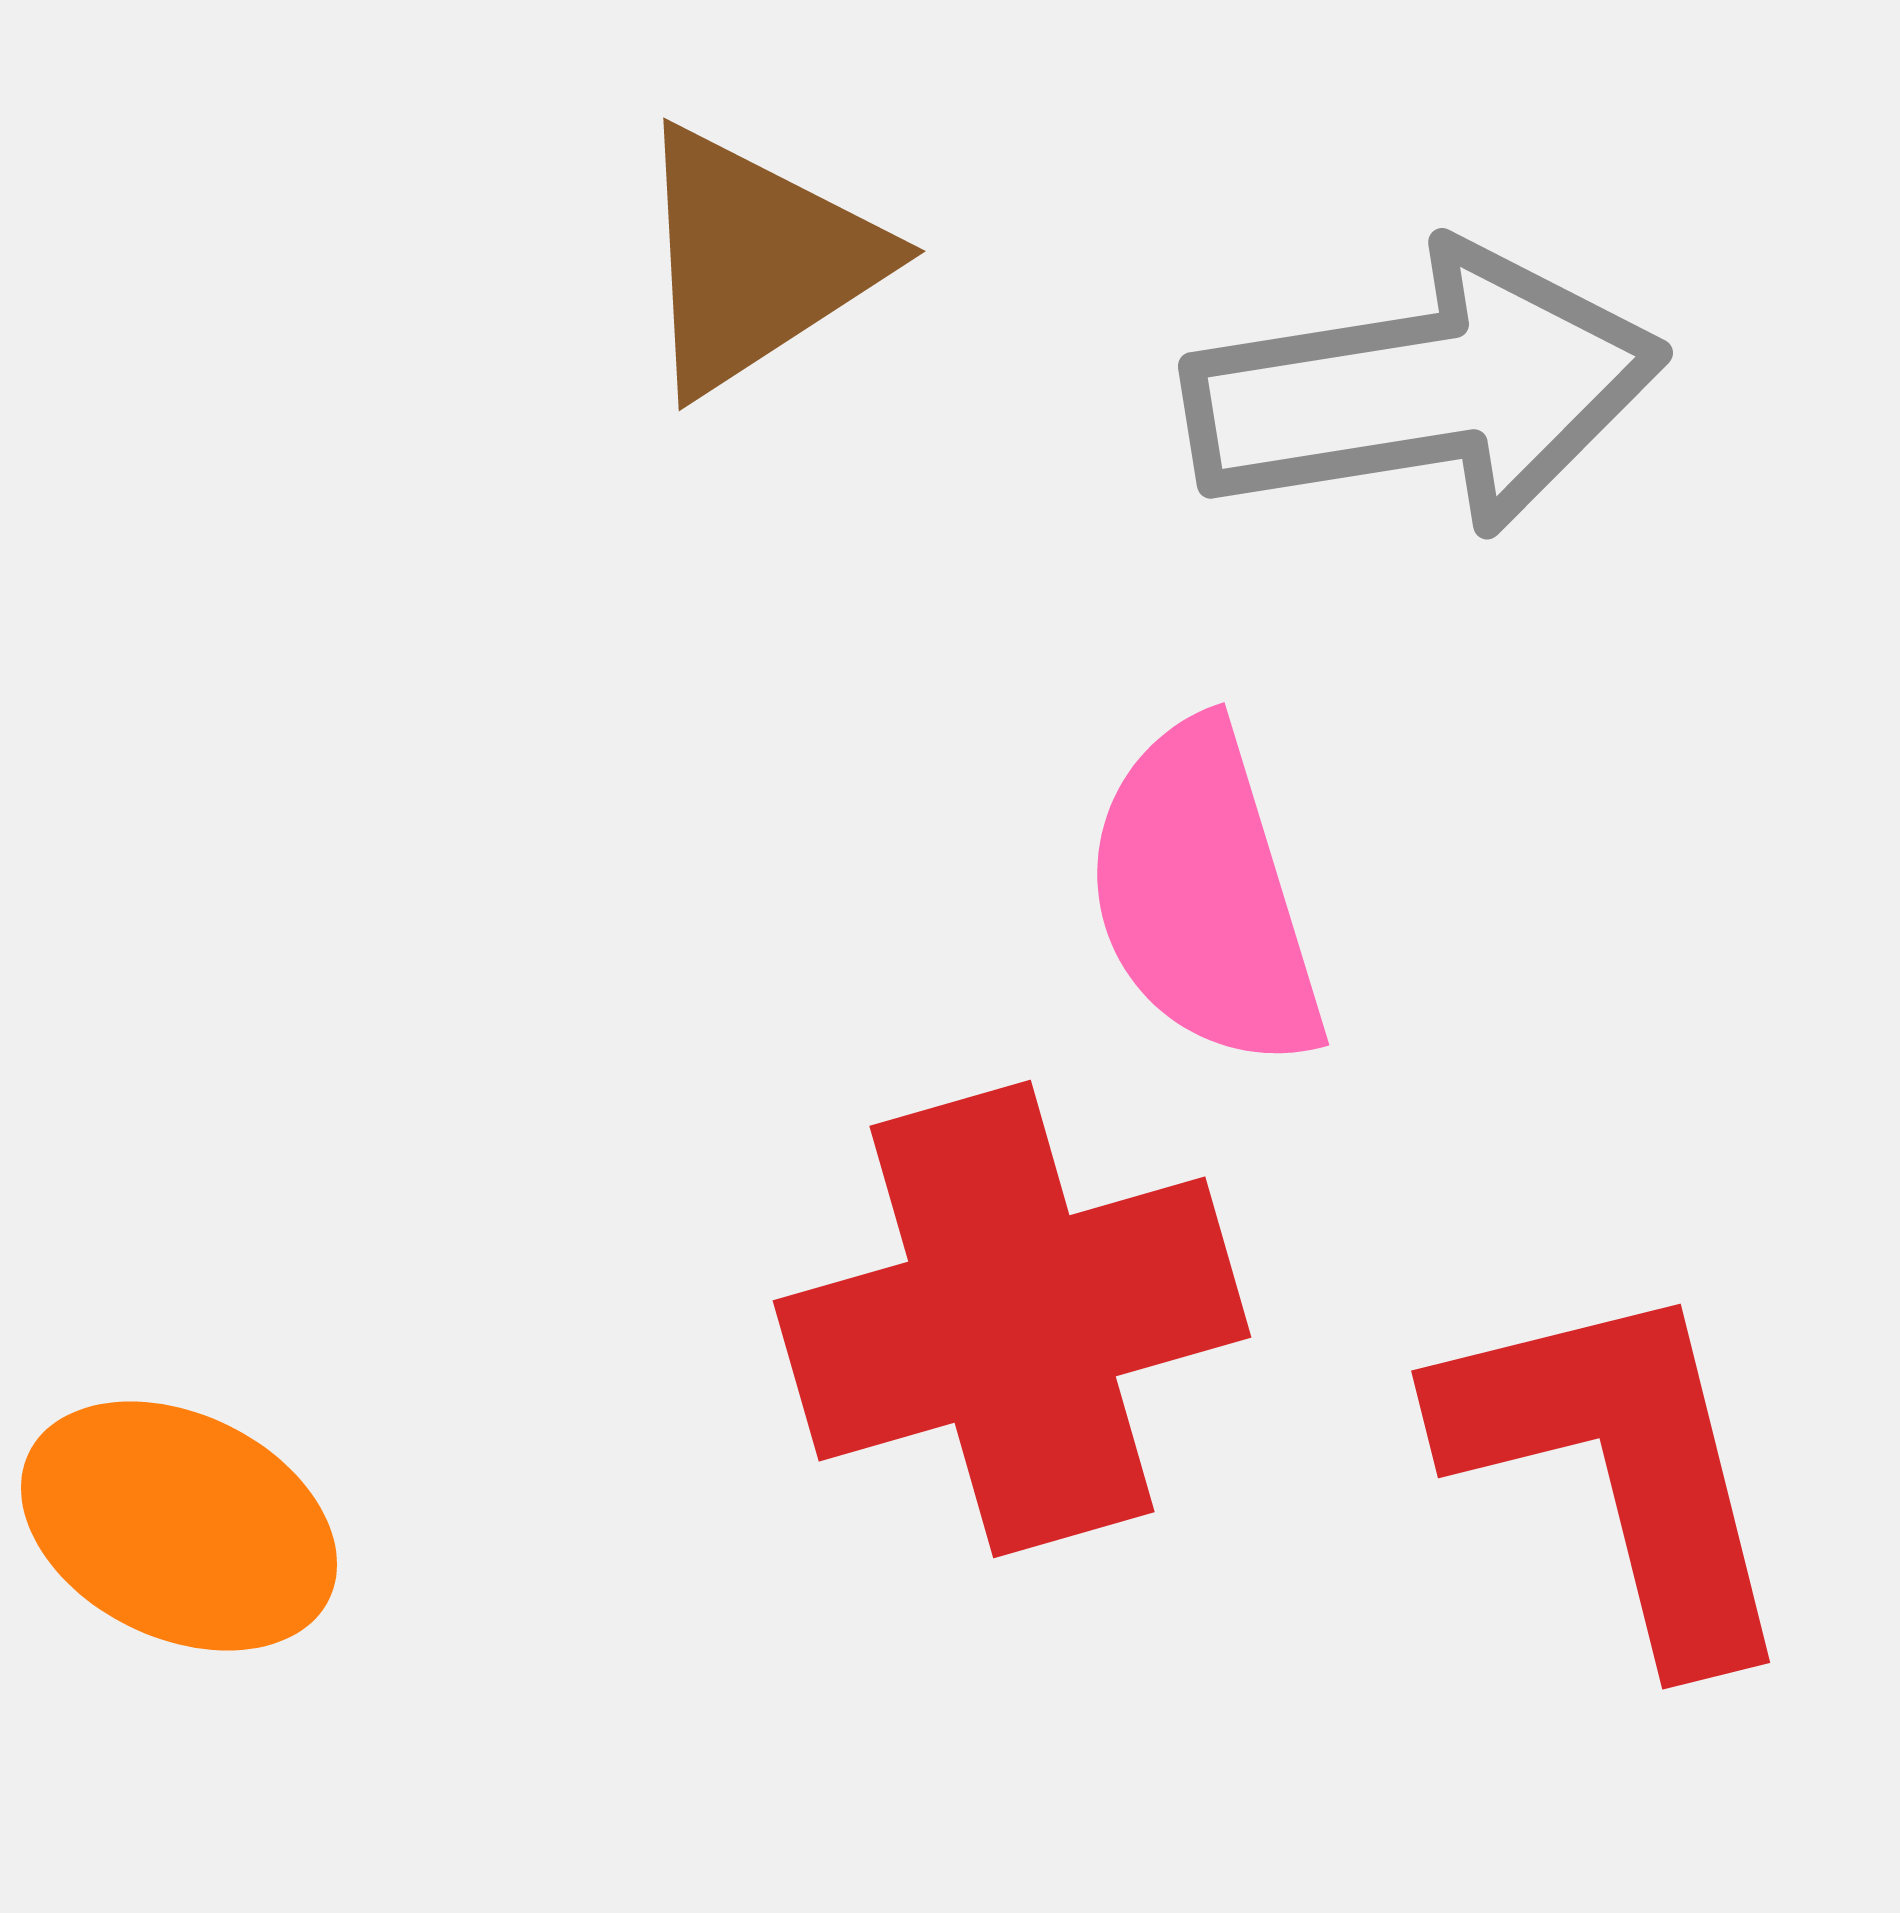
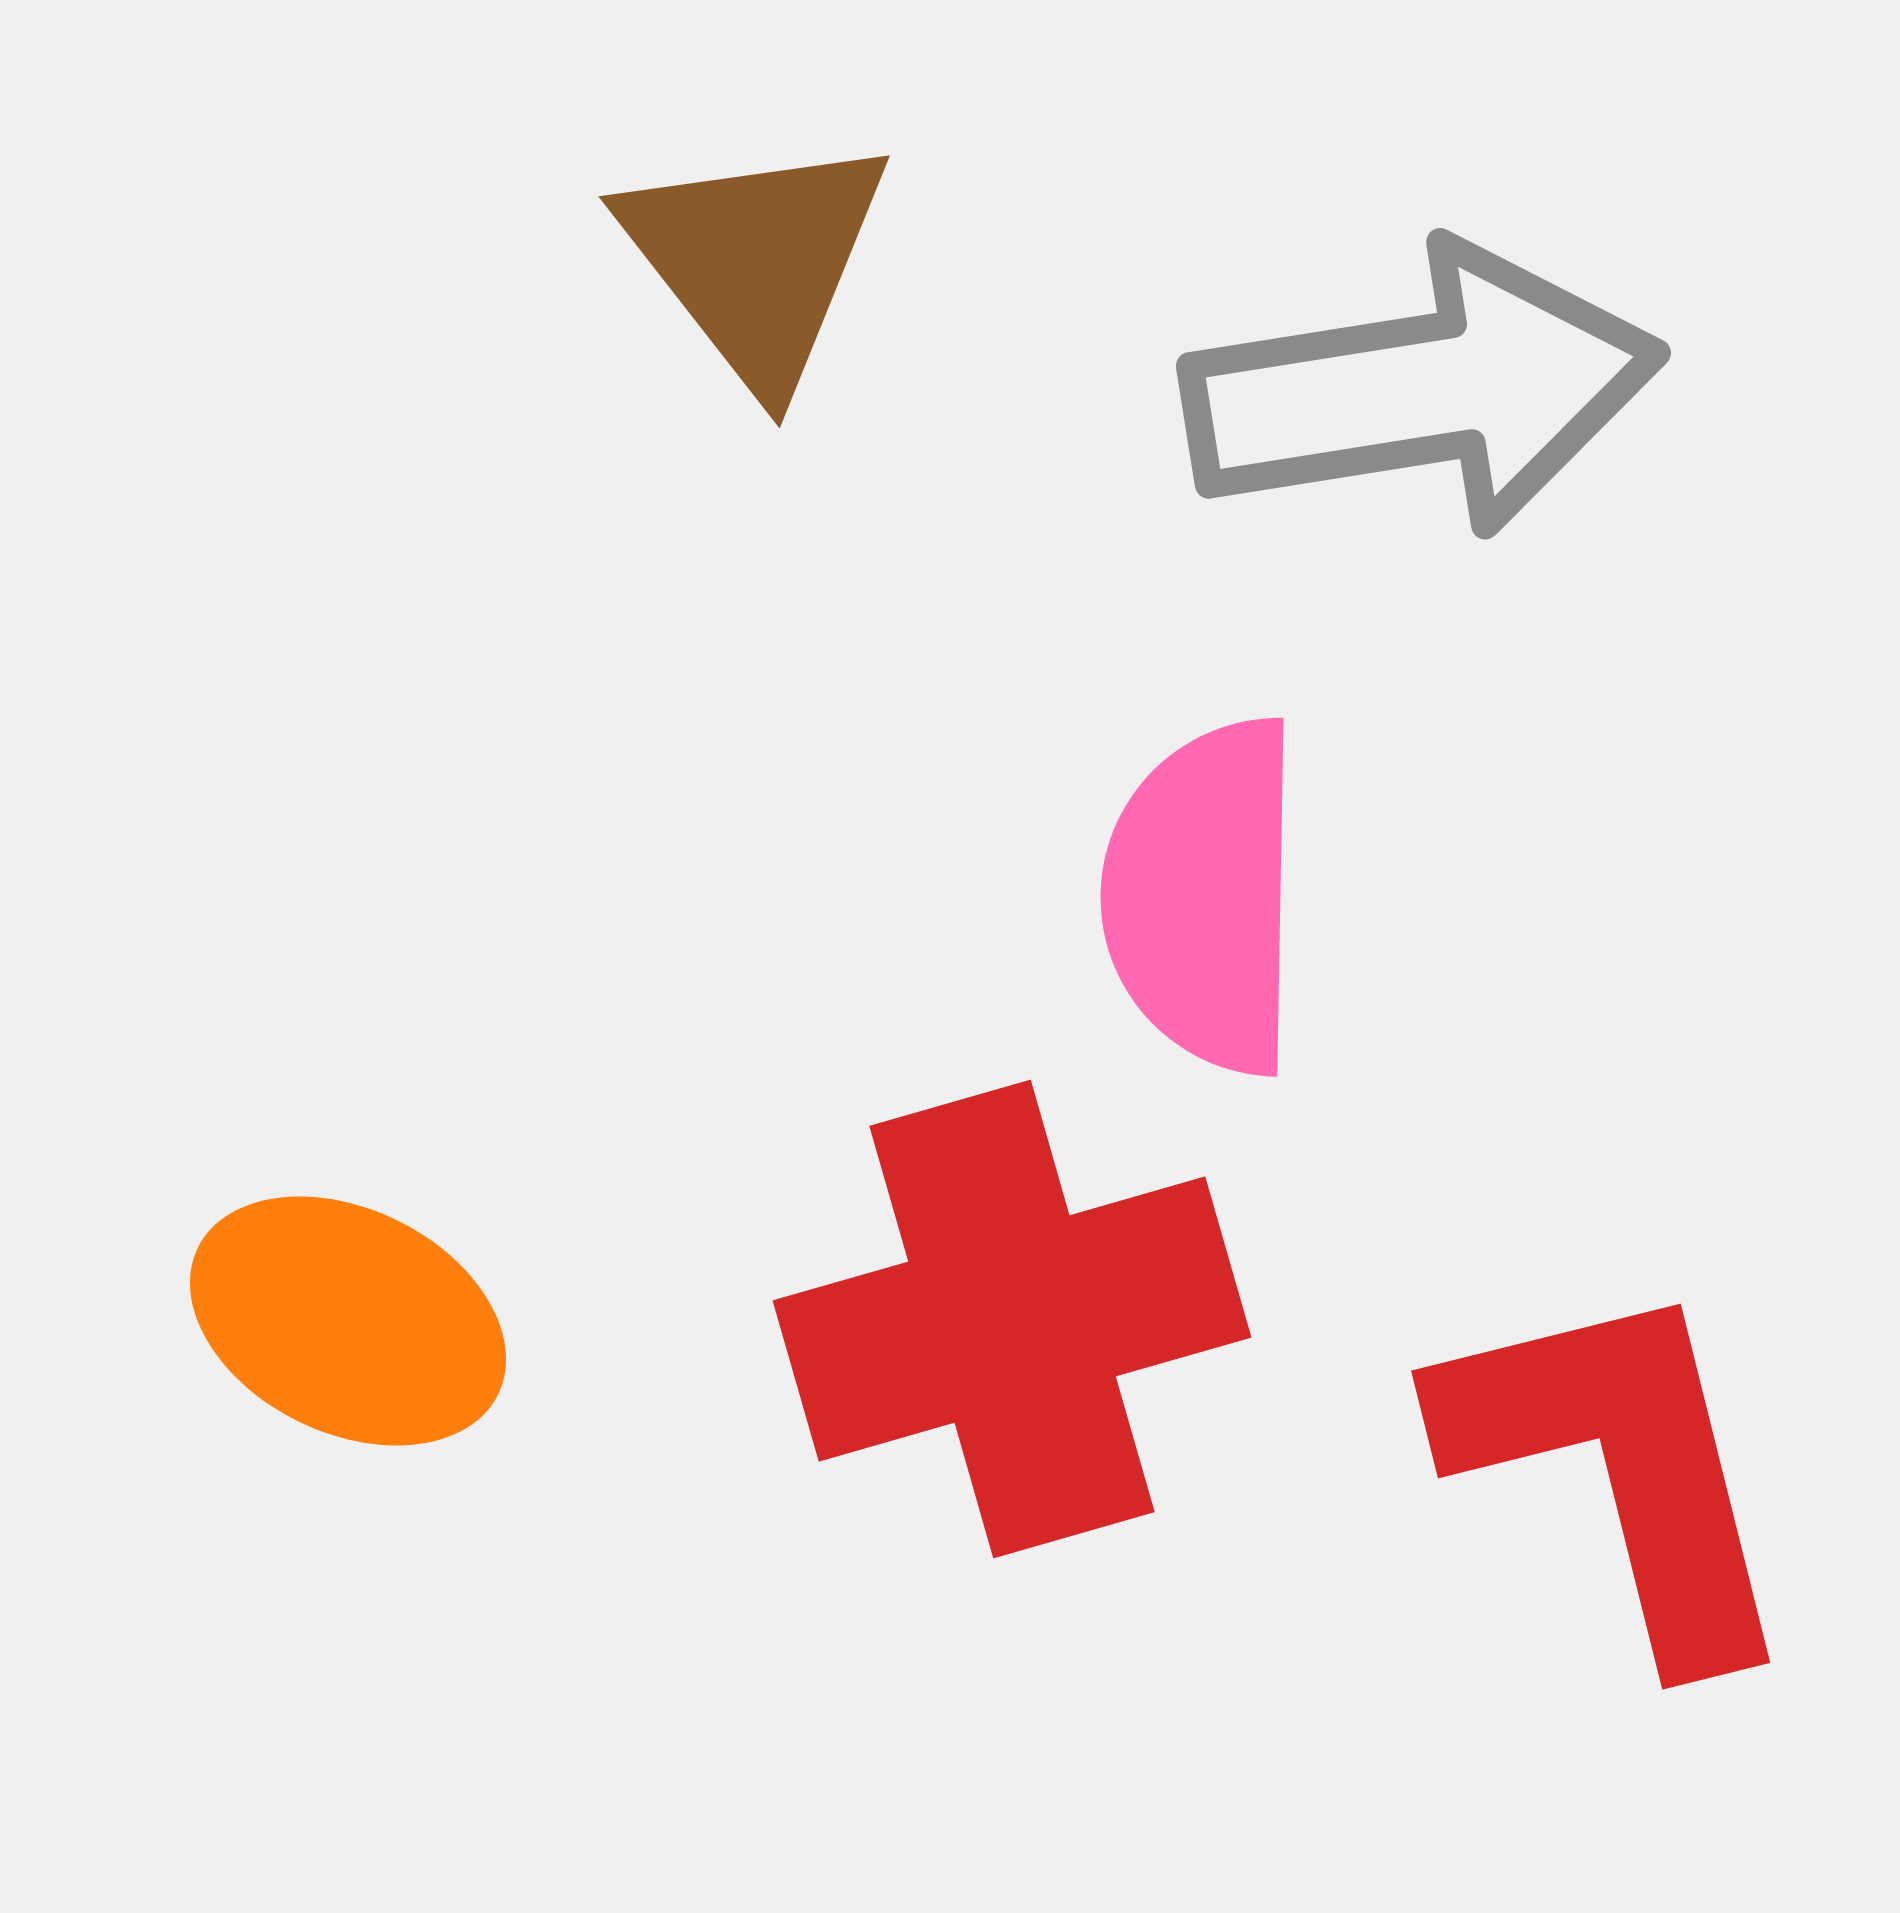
brown triangle: rotated 35 degrees counterclockwise
gray arrow: moved 2 px left
pink semicircle: rotated 18 degrees clockwise
orange ellipse: moved 169 px right, 205 px up
